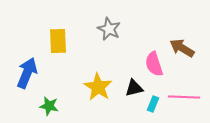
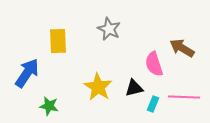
blue arrow: rotated 12 degrees clockwise
